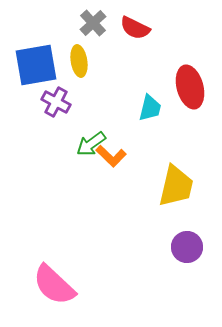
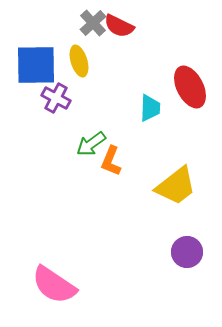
red semicircle: moved 16 px left, 2 px up
yellow ellipse: rotated 8 degrees counterclockwise
blue square: rotated 9 degrees clockwise
red ellipse: rotated 12 degrees counterclockwise
purple cross: moved 4 px up
cyan trapezoid: rotated 12 degrees counterclockwise
orange L-shape: moved 5 px down; rotated 68 degrees clockwise
yellow trapezoid: rotated 39 degrees clockwise
purple circle: moved 5 px down
pink semicircle: rotated 9 degrees counterclockwise
